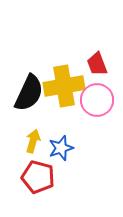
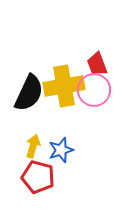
pink circle: moved 3 px left, 10 px up
yellow arrow: moved 5 px down
blue star: moved 2 px down
